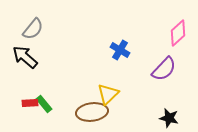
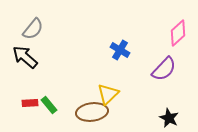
green rectangle: moved 5 px right, 1 px down
black star: rotated 12 degrees clockwise
